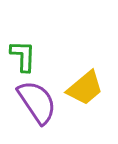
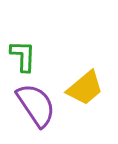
purple semicircle: moved 1 px left, 3 px down
